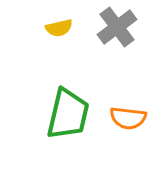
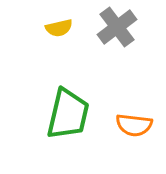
orange semicircle: moved 6 px right, 7 px down
